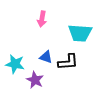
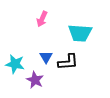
pink arrow: rotated 14 degrees clockwise
blue triangle: rotated 40 degrees clockwise
